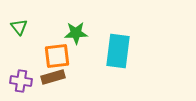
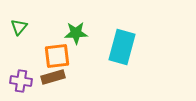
green triangle: rotated 18 degrees clockwise
cyan rectangle: moved 4 px right, 4 px up; rotated 8 degrees clockwise
